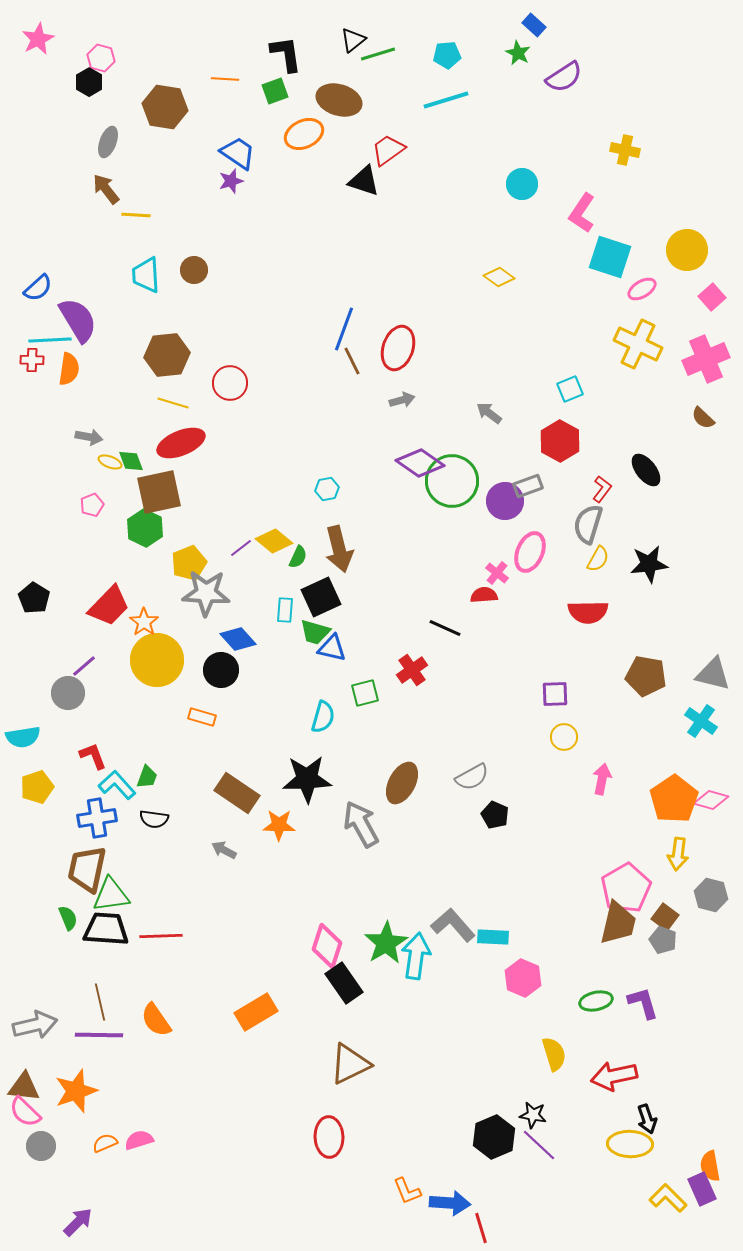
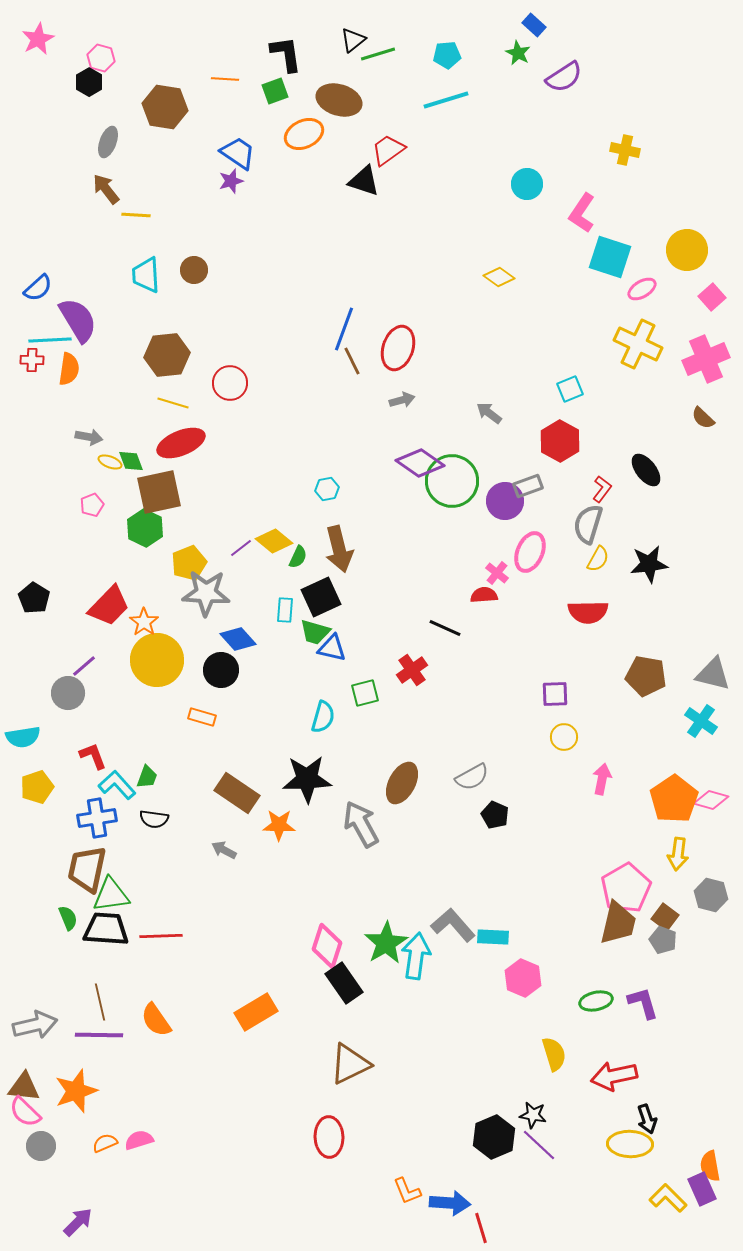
cyan circle at (522, 184): moved 5 px right
